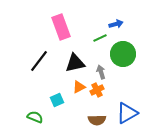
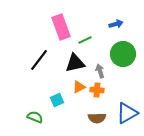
green line: moved 15 px left, 2 px down
black line: moved 1 px up
gray arrow: moved 1 px left, 1 px up
orange cross: rotated 32 degrees clockwise
brown semicircle: moved 2 px up
